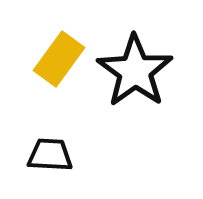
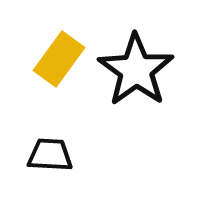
black star: moved 1 px right, 1 px up
